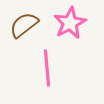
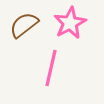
pink line: moved 4 px right; rotated 18 degrees clockwise
